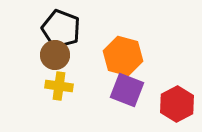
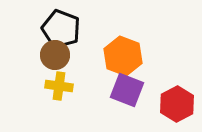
orange hexagon: rotated 6 degrees clockwise
